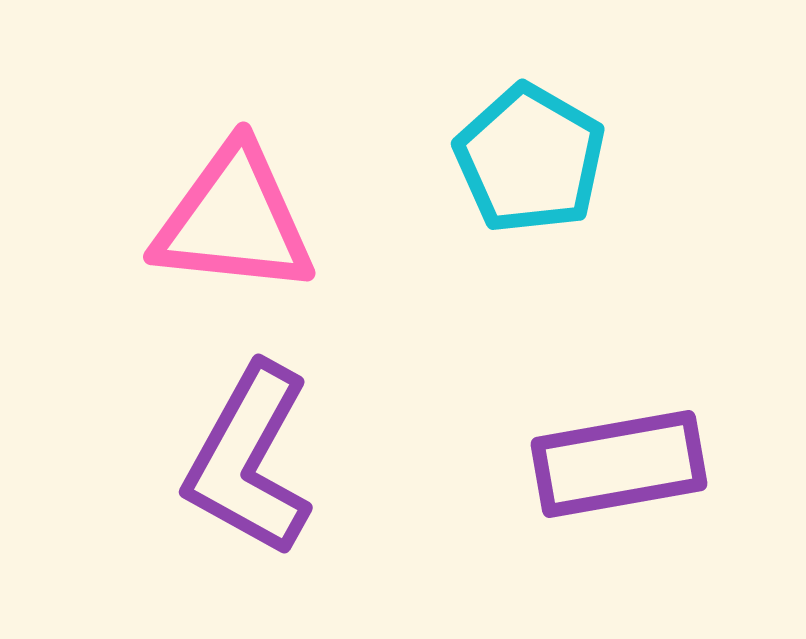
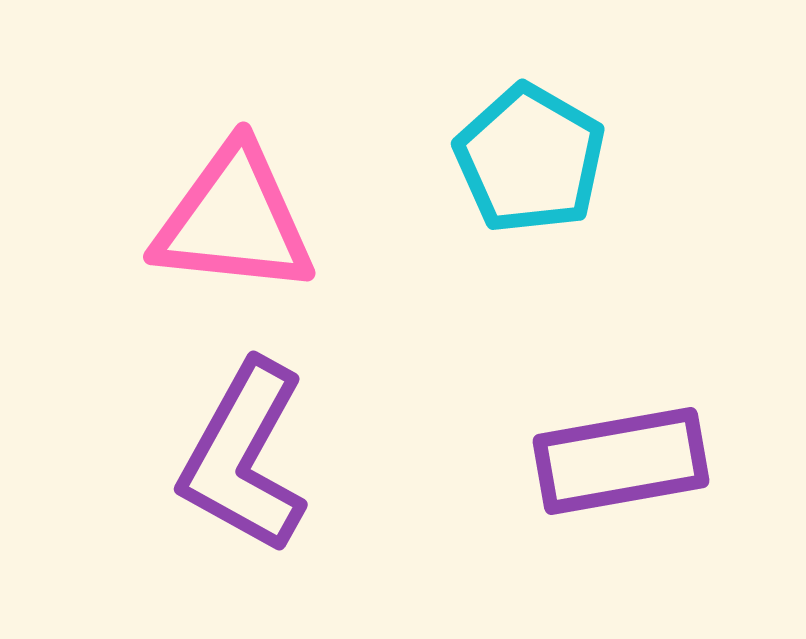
purple L-shape: moved 5 px left, 3 px up
purple rectangle: moved 2 px right, 3 px up
